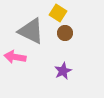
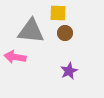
yellow square: rotated 30 degrees counterclockwise
gray triangle: rotated 20 degrees counterclockwise
purple star: moved 6 px right
